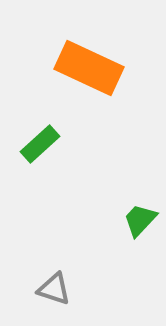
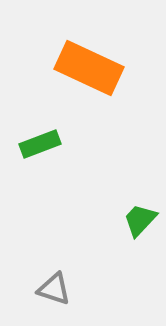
green rectangle: rotated 21 degrees clockwise
